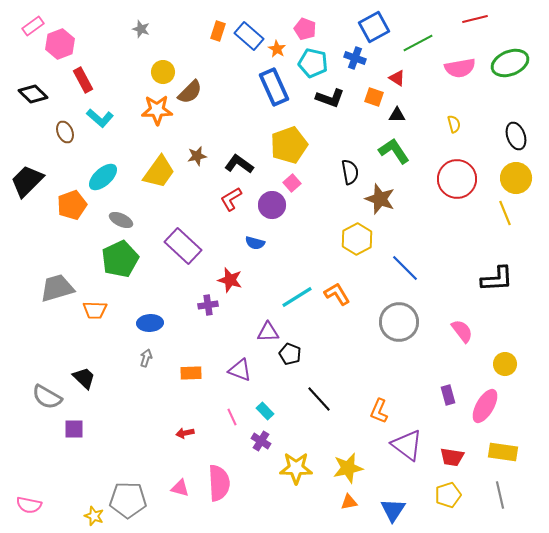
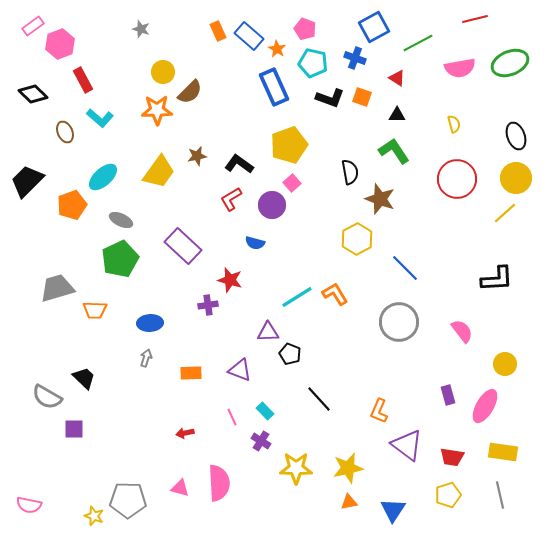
orange rectangle at (218, 31): rotated 42 degrees counterclockwise
orange square at (374, 97): moved 12 px left
yellow line at (505, 213): rotated 70 degrees clockwise
orange L-shape at (337, 294): moved 2 px left
